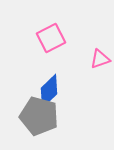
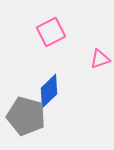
pink square: moved 6 px up
gray pentagon: moved 13 px left
